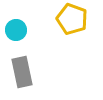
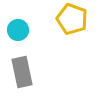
cyan circle: moved 2 px right
